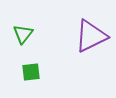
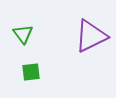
green triangle: rotated 15 degrees counterclockwise
